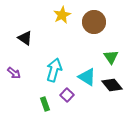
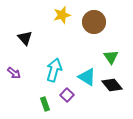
yellow star: rotated 12 degrees clockwise
black triangle: rotated 14 degrees clockwise
